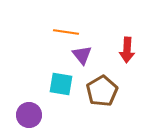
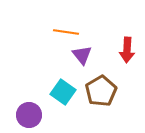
cyan square: moved 2 px right, 8 px down; rotated 25 degrees clockwise
brown pentagon: moved 1 px left
